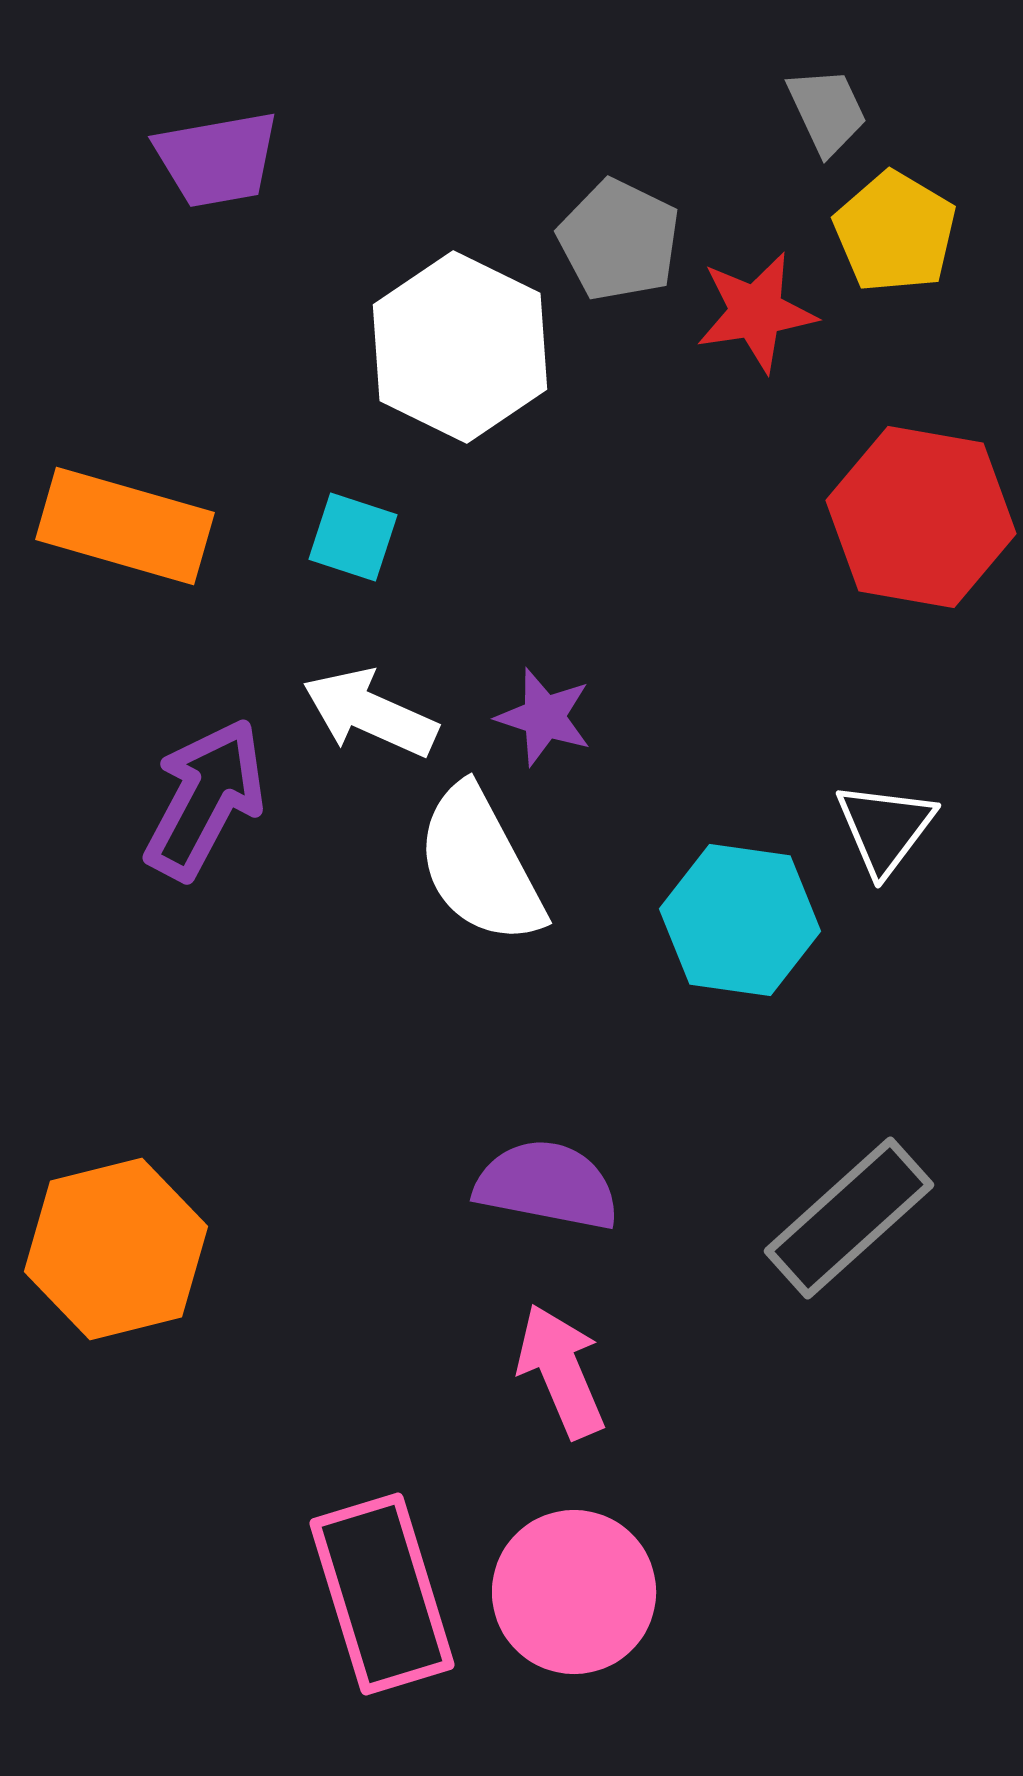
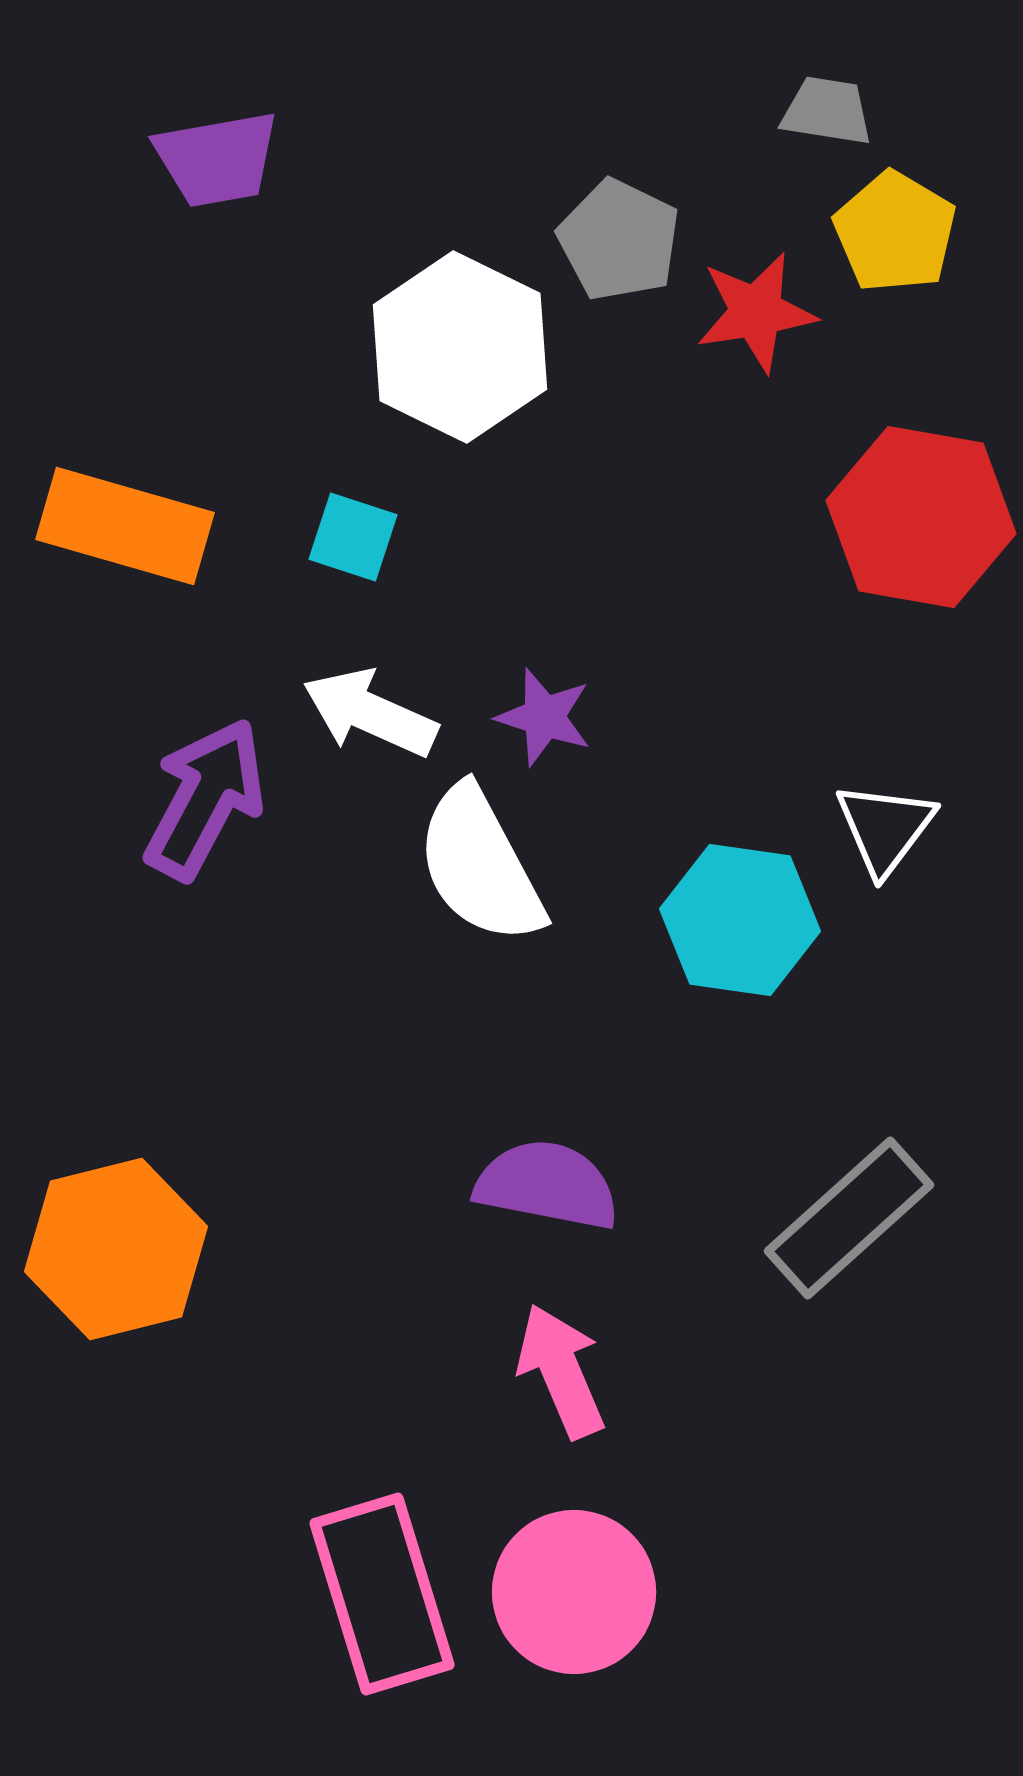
gray trapezoid: rotated 56 degrees counterclockwise
